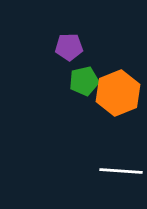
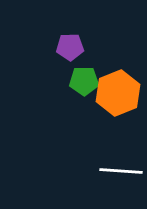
purple pentagon: moved 1 px right
green pentagon: rotated 12 degrees clockwise
